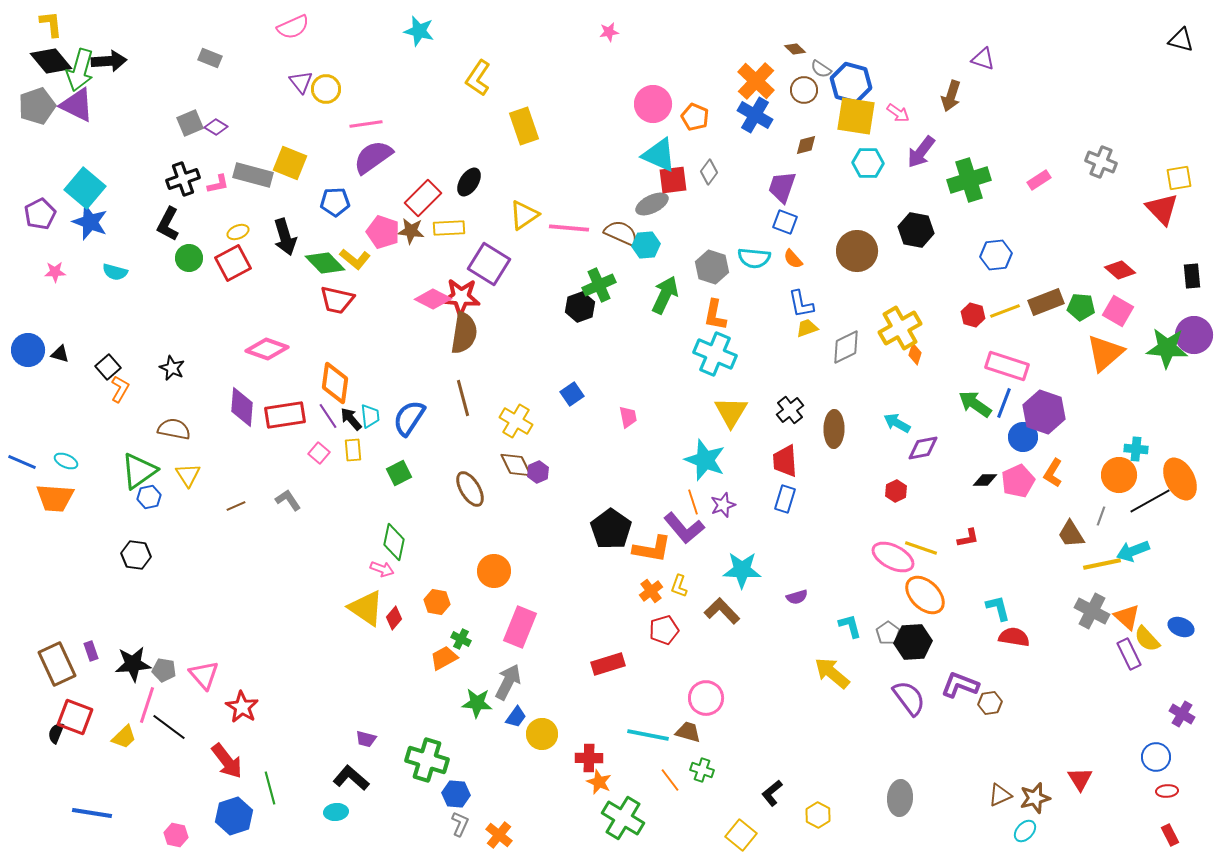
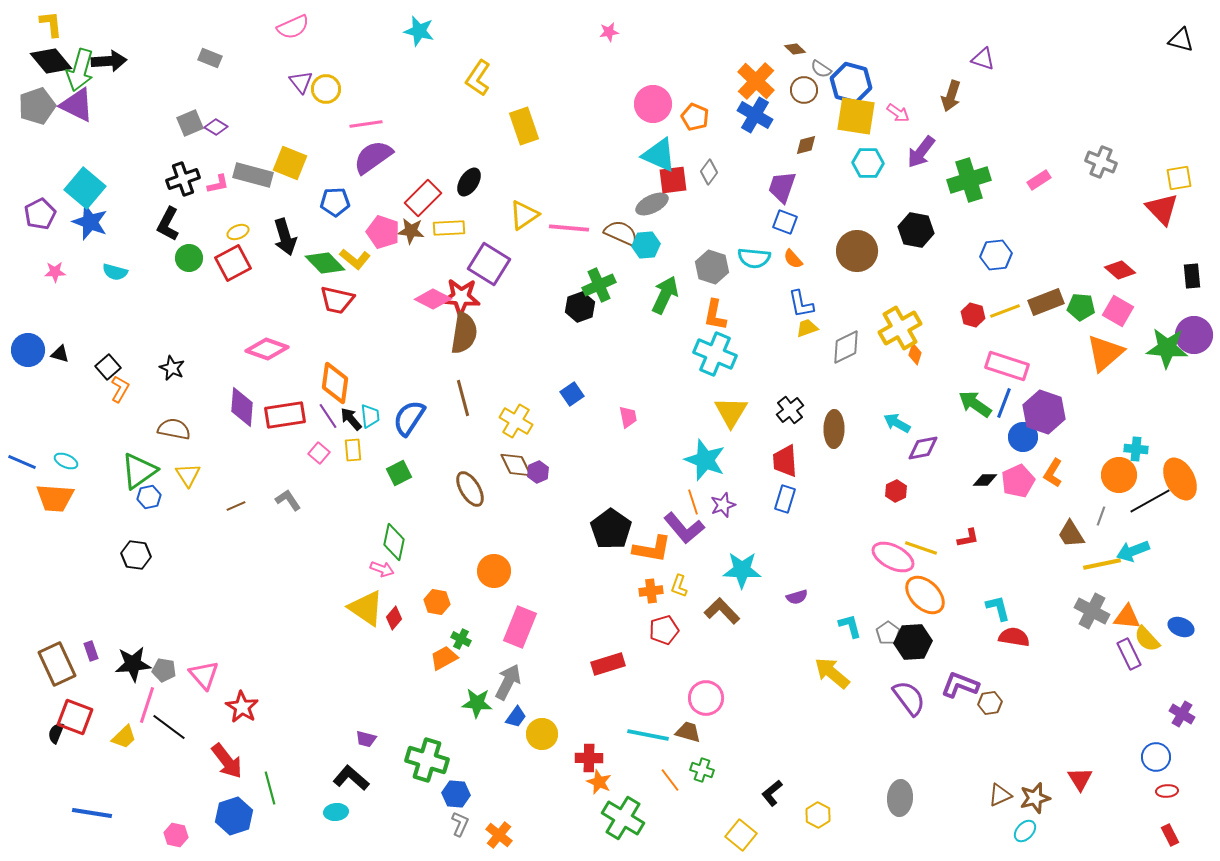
orange cross at (651, 591): rotated 30 degrees clockwise
orange triangle at (1127, 617): rotated 36 degrees counterclockwise
